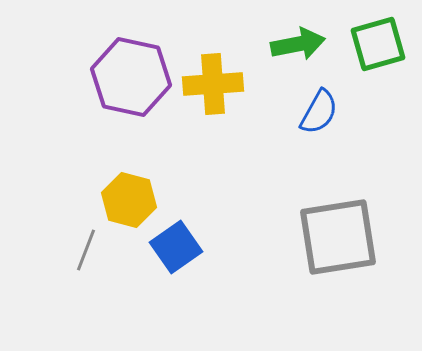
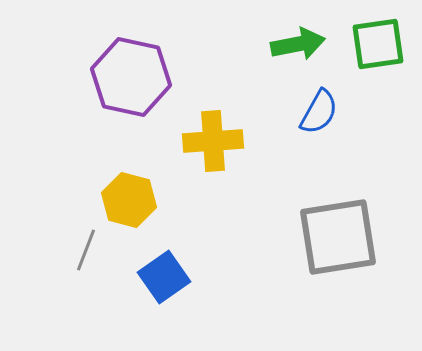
green square: rotated 8 degrees clockwise
yellow cross: moved 57 px down
blue square: moved 12 px left, 30 px down
